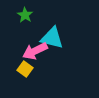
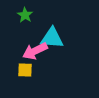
cyan triangle: rotated 10 degrees counterclockwise
yellow square: moved 1 px down; rotated 35 degrees counterclockwise
